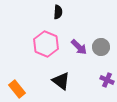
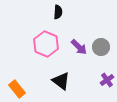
purple cross: rotated 32 degrees clockwise
